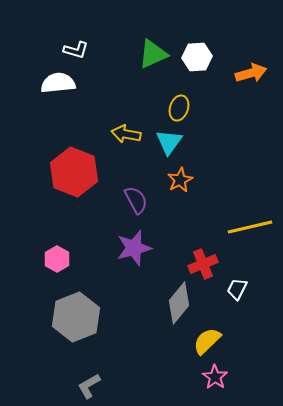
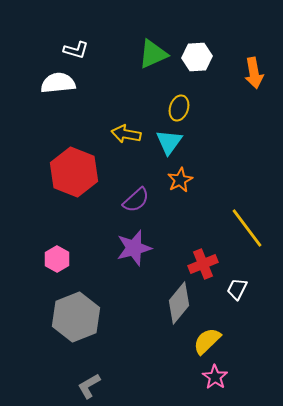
orange arrow: moved 3 px right; rotated 96 degrees clockwise
purple semicircle: rotated 76 degrees clockwise
yellow line: moved 3 px left, 1 px down; rotated 66 degrees clockwise
